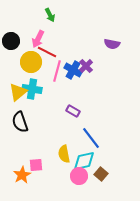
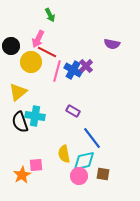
black circle: moved 5 px down
cyan cross: moved 3 px right, 27 px down
blue line: moved 1 px right
brown square: moved 2 px right; rotated 32 degrees counterclockwise
